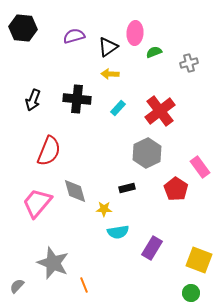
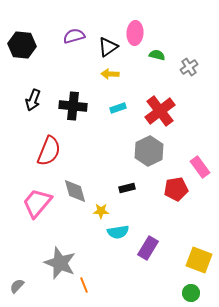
black hexagon: moved 1 px left, 17 px down
green semicircle: moved 3 px right, 3 px down; rotated 35 degrees clockwise
gray cross: moved 4 px down; rotated 18 degrees counterclockwise
black cross: moved 4 px left, 7 px down
cyan rectangle: rotated 28 degrees clockwise
gray hexagon: moved 2 px right, 2 px up
red pentagon: rotated 30 degrees clockwise
yellow star: moved 3 px left, 2 px down
purple rectangle: moved 4 px left
gray star: moved 7 px right
